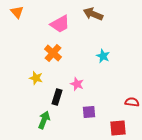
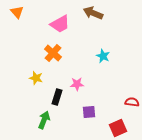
brown arrow: moved 1 px up
pink star: rotated 24 degrees counterclockwise
red square: rotated 18 degrees counterclockwise
